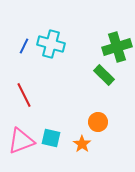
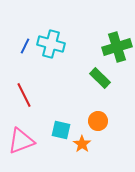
blue line: moved 1 px right
green rectangle: moved 4 px left, 3 px down
orange circle: moved 1 px up
cyan square: moved 10 px right, 8 px up
